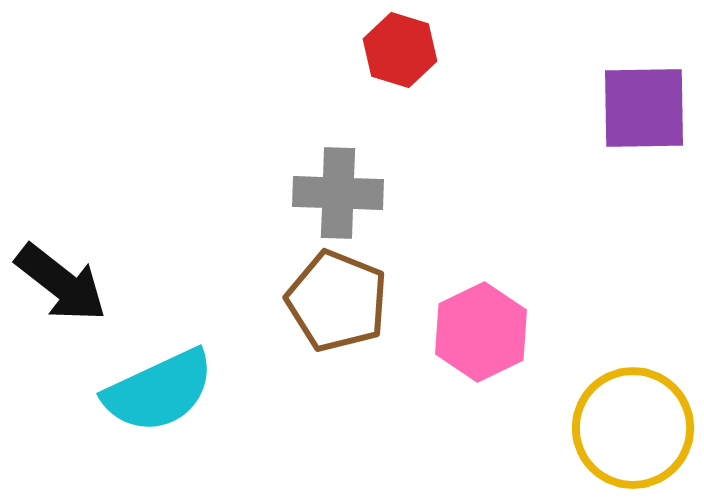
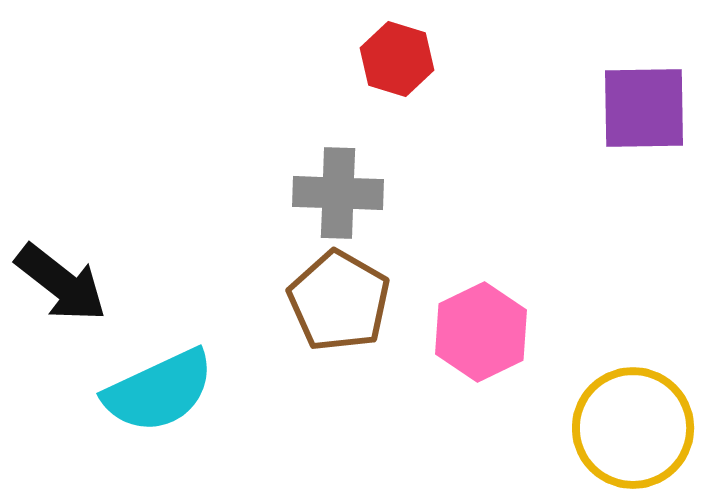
red hexagon: moved 3 px left, 9 px down
brown pentagon: moved 2 px right; rotated 8 degrees clockwise
